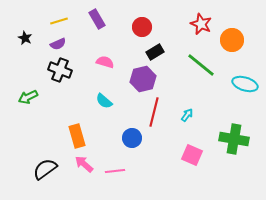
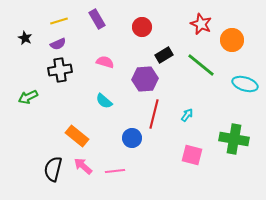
black rectangle: moved 9 px right, 3 px down
black cross: rotated 30 degrees counterclockwise
purple hexagon: moved 2 px right; rotated 10 degrees clockwise
red line: moved 2 px down
orange rectangle: rotated 35 degrees counterclockwise
pink square: rotated 10 degrees counterclockwise
pink arrow: moved 1 px left, 2 px down
black semicircle: moved 8 px right; rotated 40 degrees counterclockwise
